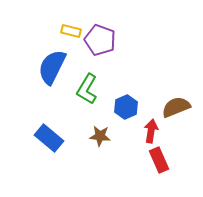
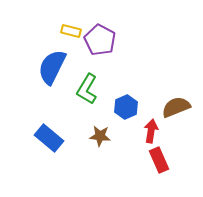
purple pentagon: rotated 8 degrees clockwise
